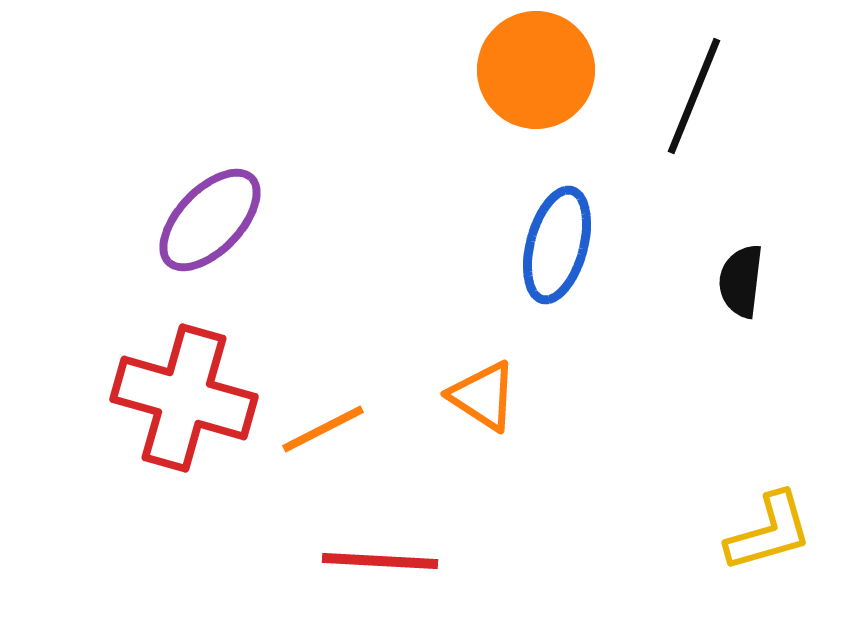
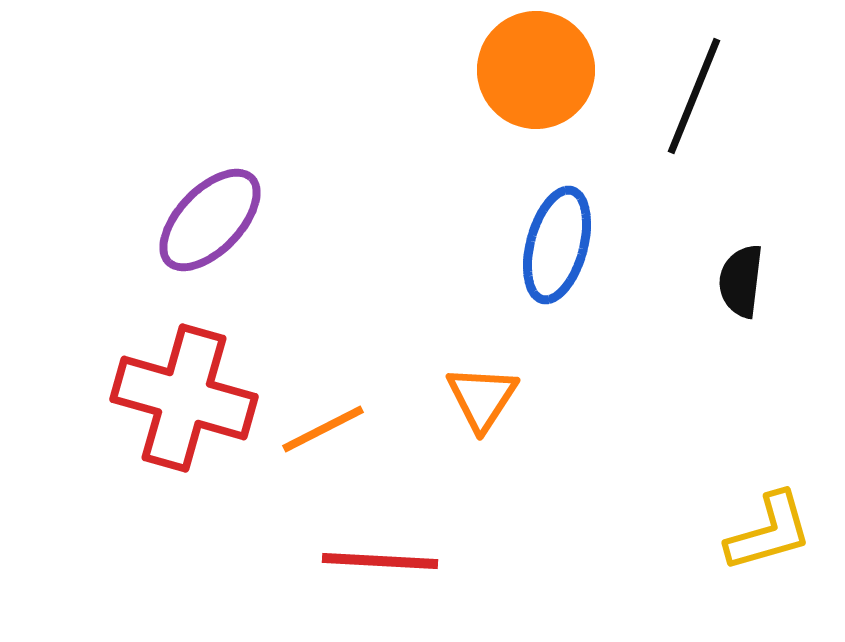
orange triangle: moved 1 px left, 2 px down; rotated 30 degrees clockwise
